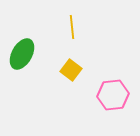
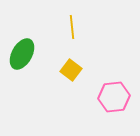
pink hexagon: moved 1 px right, 2 px down
